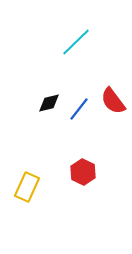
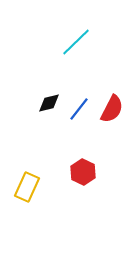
red semicircle: moved 1 px left, 8 px down; rotated 116 degrees counterclockwise
